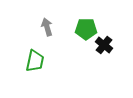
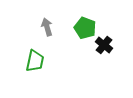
green pentagon: moved 1 px left, 1 px up; rotated 20 degrees clockwise
